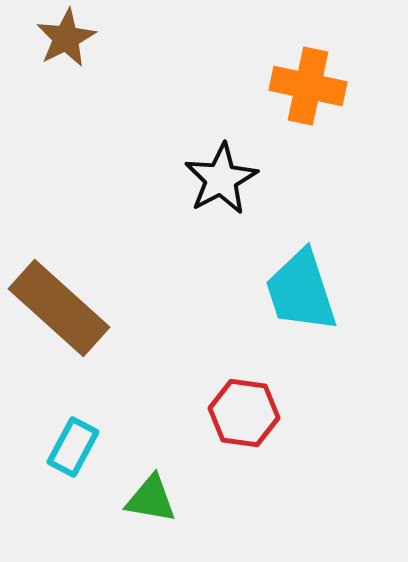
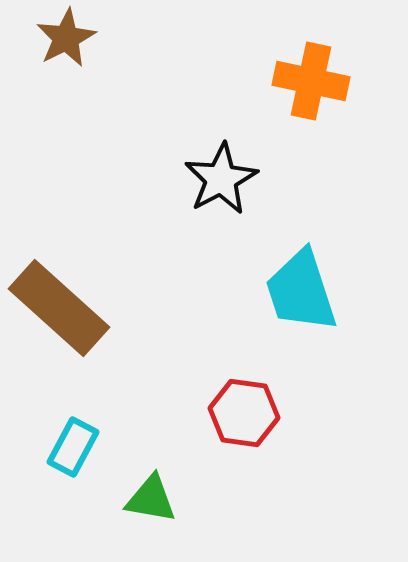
orange cross: moved 3 px right, 5 px up
